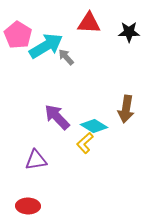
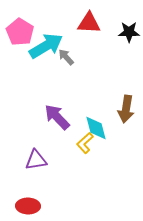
pink pentagon: moved 2 px right, 3 px up
cyan diamond: moved 2 px right, 2 px down; rotated 44 degrees clockwise
